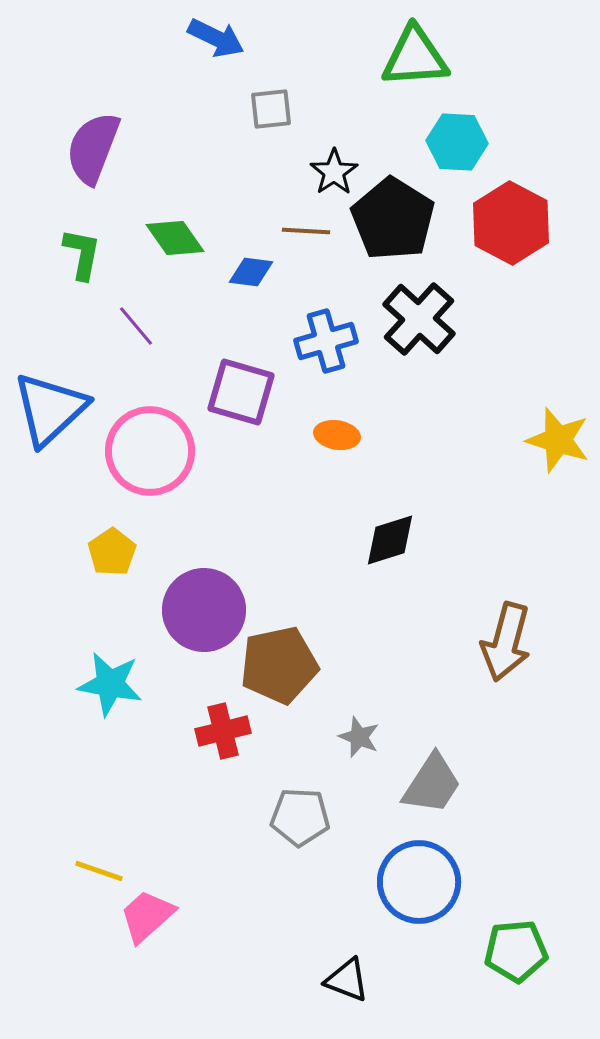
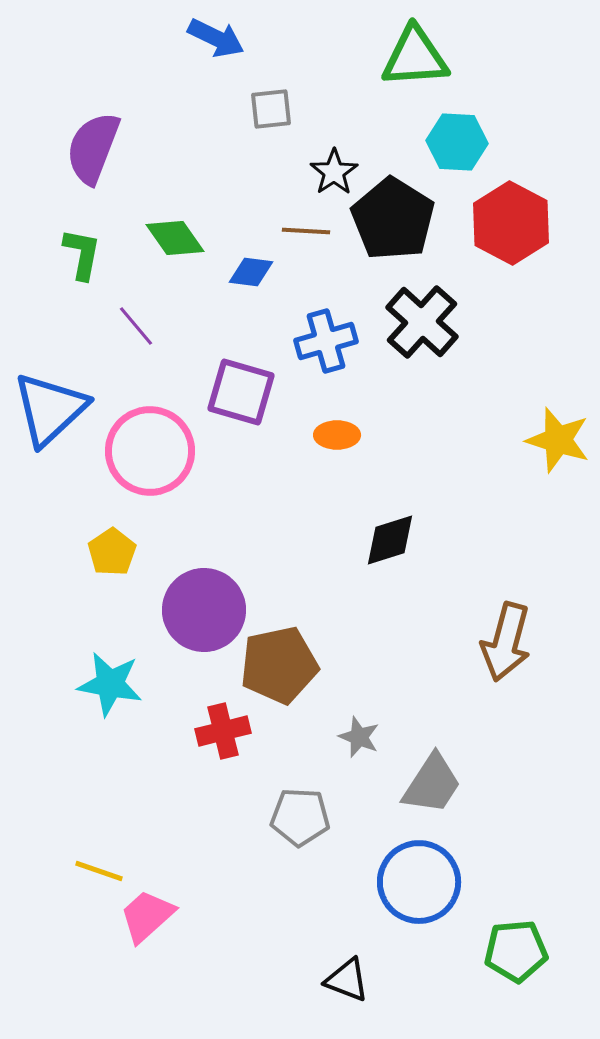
black cross: moved 3 px right, 3 px down
orange ellipse: rotated 9 degrees counterclockwise
